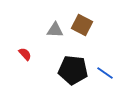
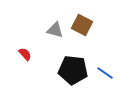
gray triangle: rotated 12 degrees clockwise
